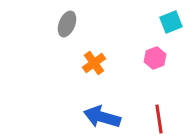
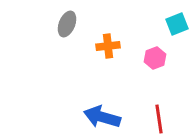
cyan square: moved 6 px right, 2 px down
orange cross: moved 14 px right, 17 px up; rotated 30 degrees clockwise
